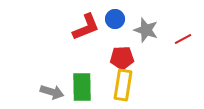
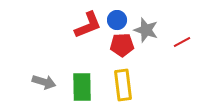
blue circle: moved 2 px right, 1 px down
red L-shape: moved 2 px right, 2 px up
red line: moved 1 px left, 3 px down
red pentagon: moved 13 px up
yellow rectangle: rotated 16 degrees counterclockwise
gray arrow: moved 8 px left, 10 px up
